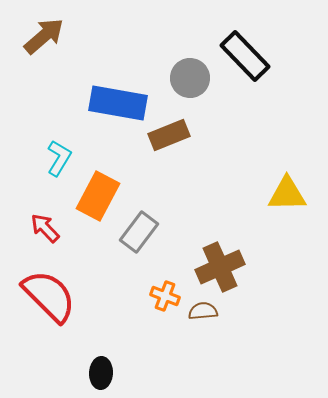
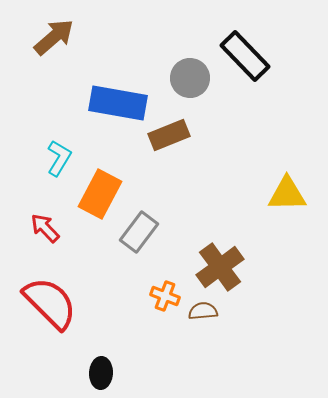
brown arrow: moved 10 px right, 1 px down
orange rectangle: moved 2 px right, 2 px up
brown cross: rotated 12 degrees counterclockwise
red semicircle: moved 1 px right, 7 px down
